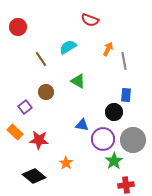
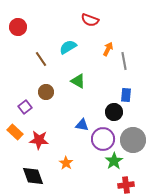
black diamond: moved 1 px left; rotated 30 degrees clockwise
